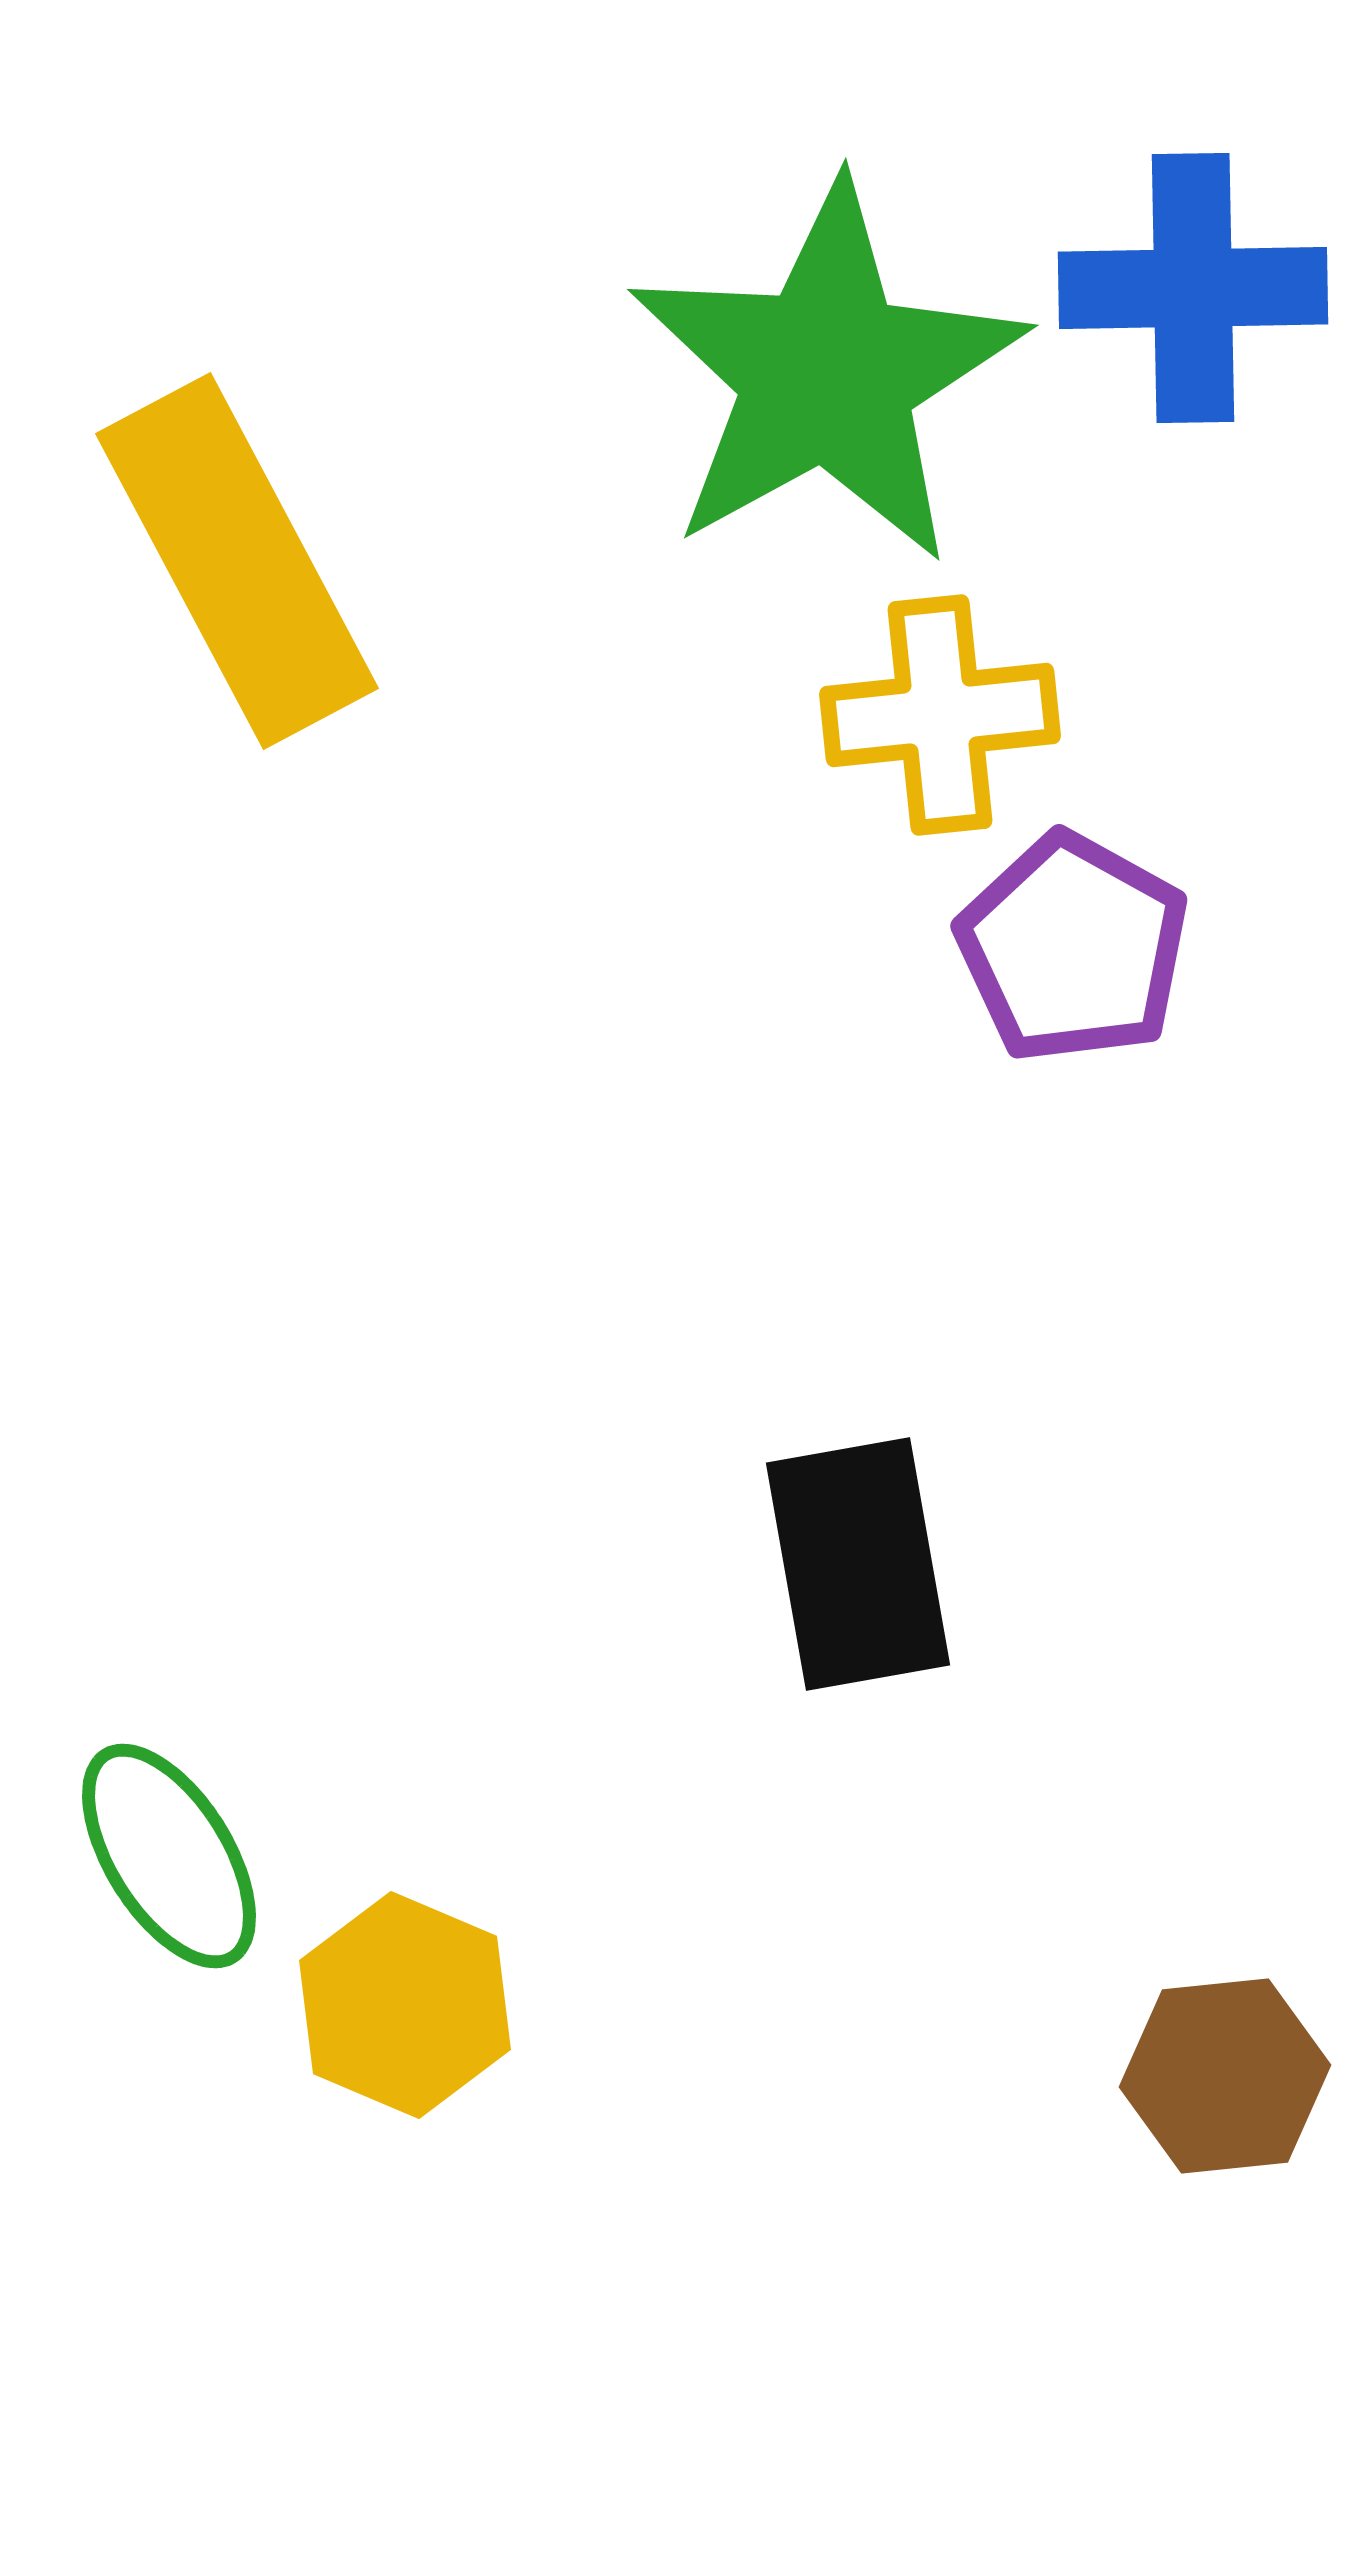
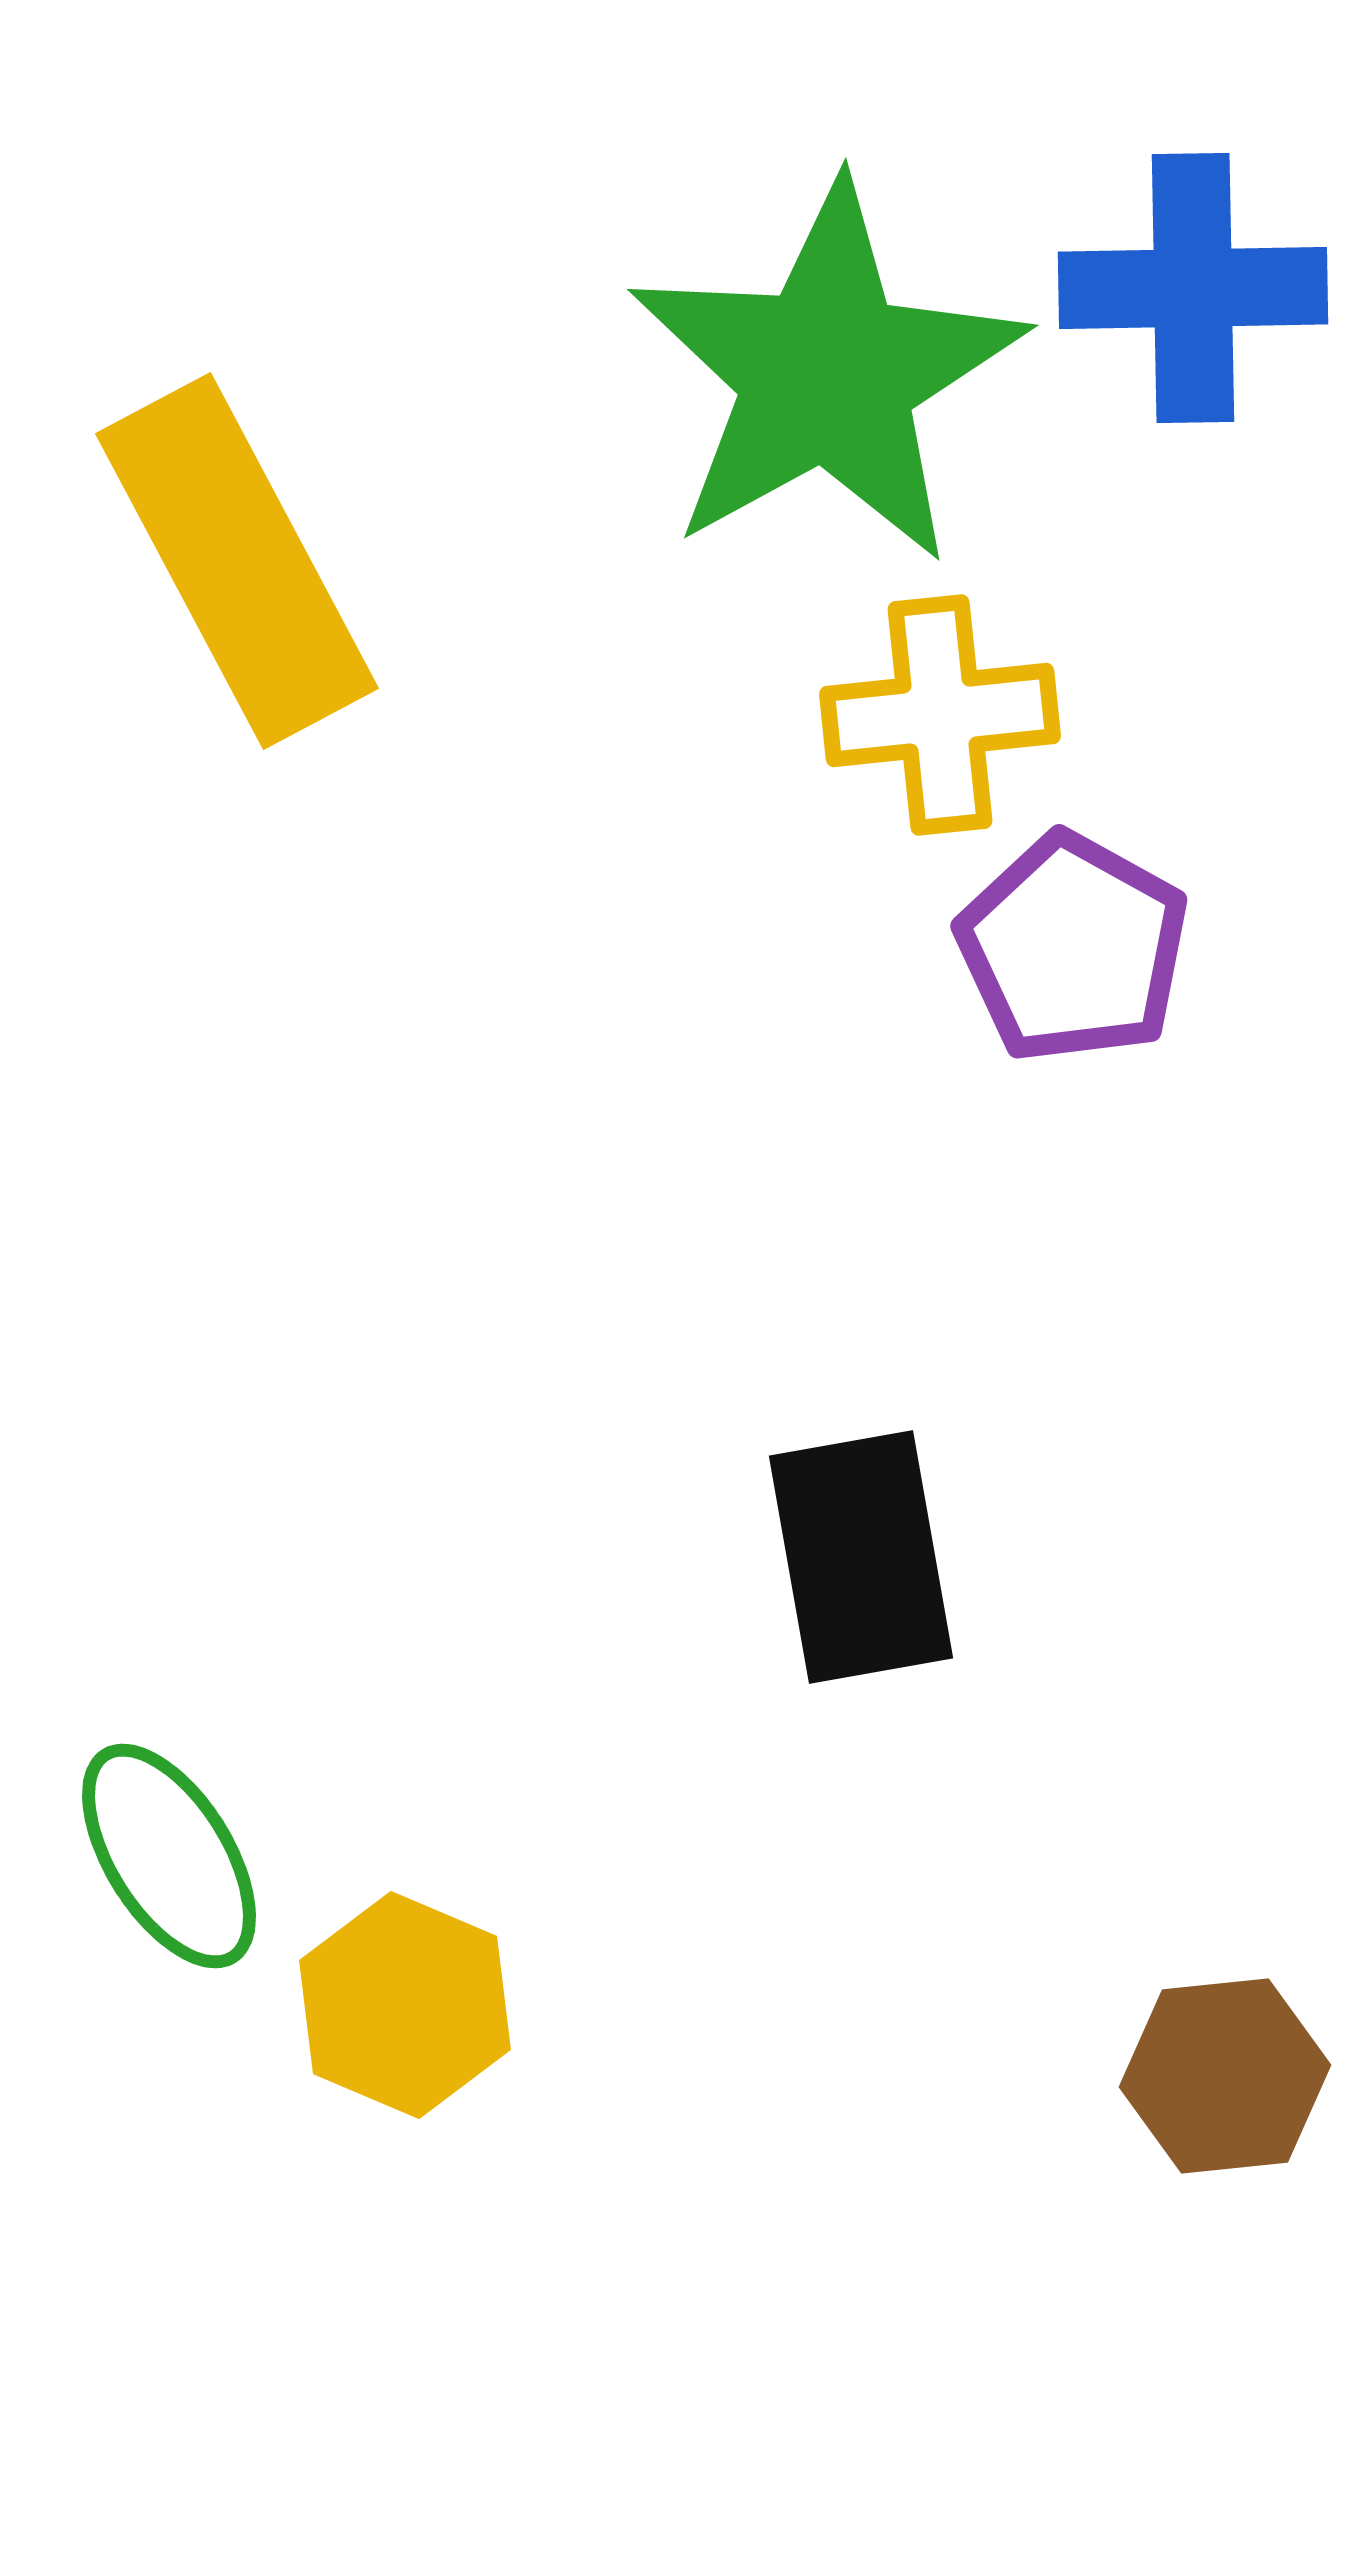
black rectangle: moved 3 px right, 7 px up
